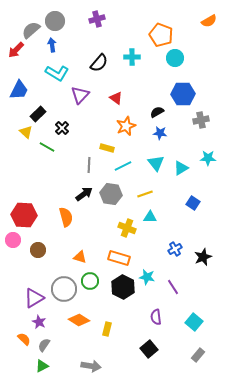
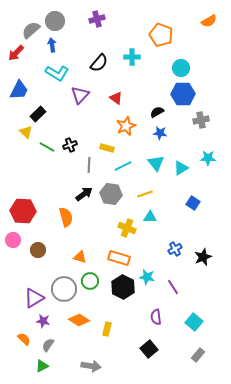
red arrow at (16, 50): moved 3 px down
cyan circle at (175, 58): moved 6 px right, 10 px down
black cross at (62, 128): moved 8 px right, 17 px down; rotated 24 degrees clockwise
red hexagon at (24, 215): moved 1 px left, 4 px up
purple star at (39, 322): moved 4 px right, 1 px up; rotated 16 degrees counterclockwise
gray semicircle at (44, 345): moved 4 px right
